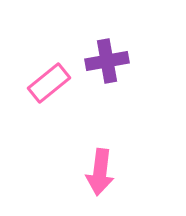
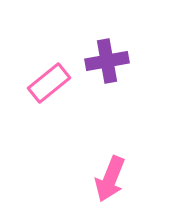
pink arrow: moved 10 px right, 7 px down; rotated 15 degrees clockwise
